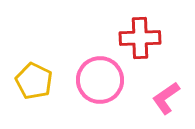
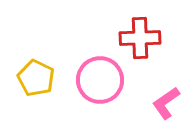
yellow pentagon: moved 2 px right, 3 px up
pink L-shape: moved 5 px down
